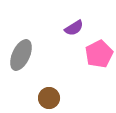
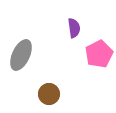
purple semicircle: rotated 66 degrees counterclockwise
brown circle: moved 4 px up
